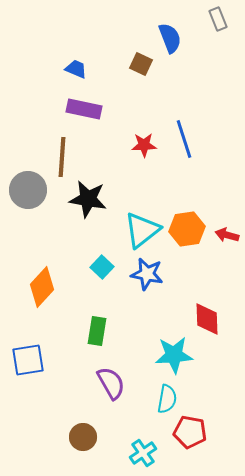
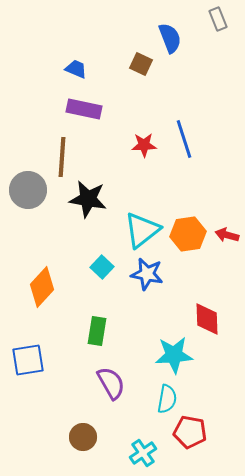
orange hexagon: moved 1 px right, 5 px down
